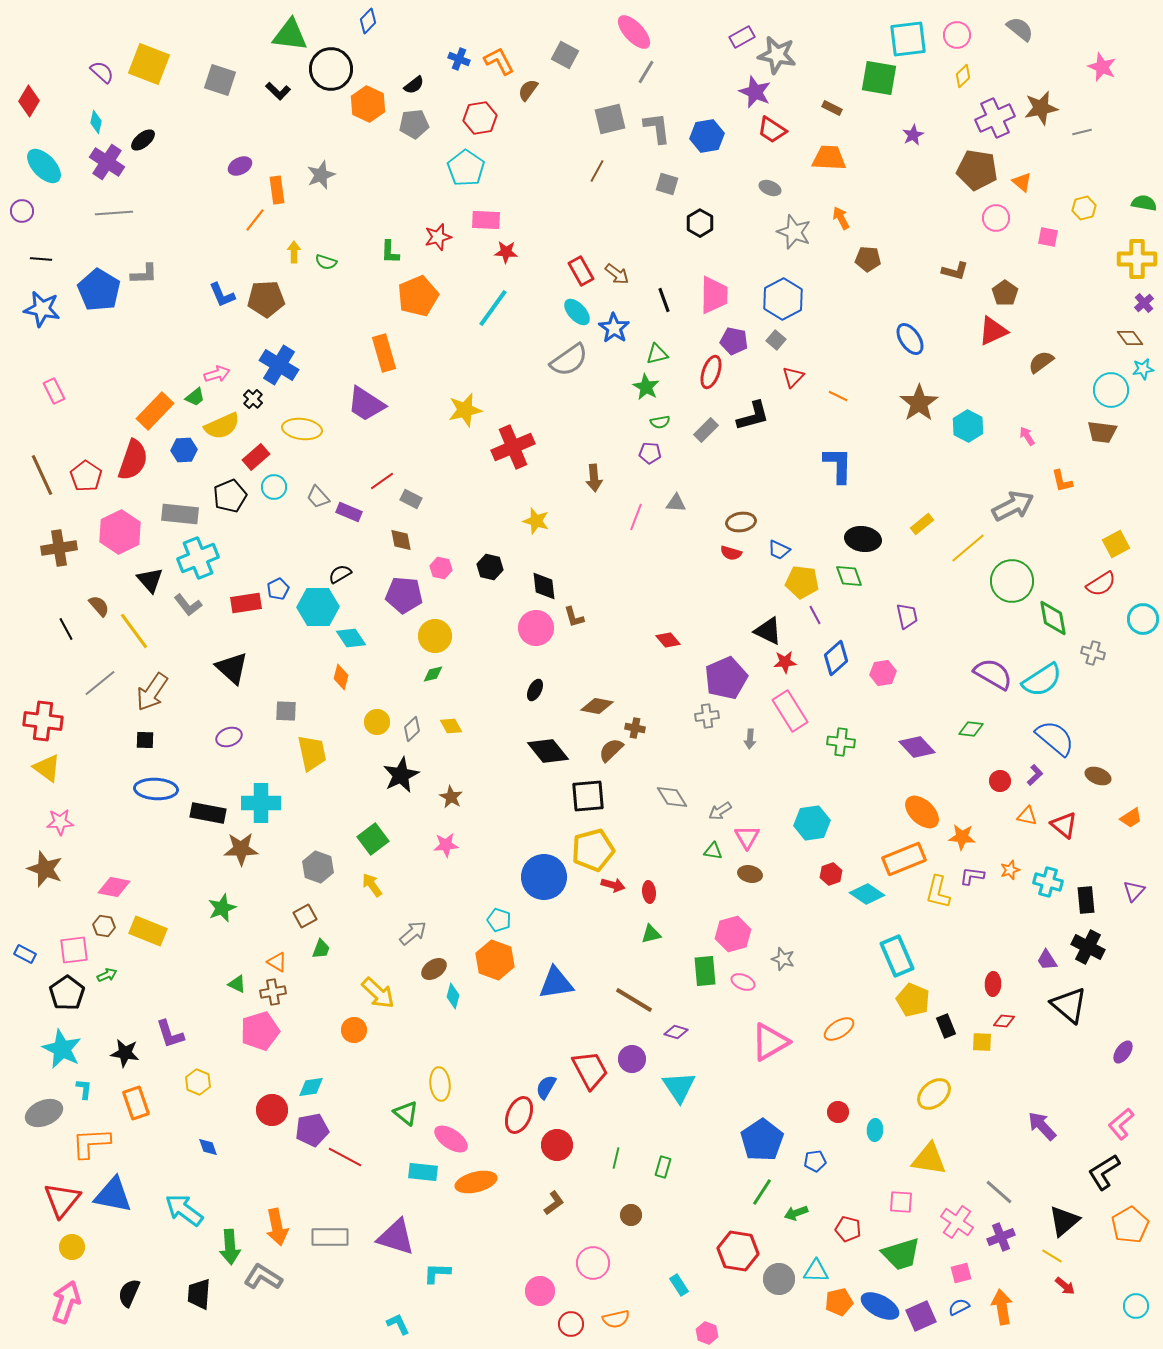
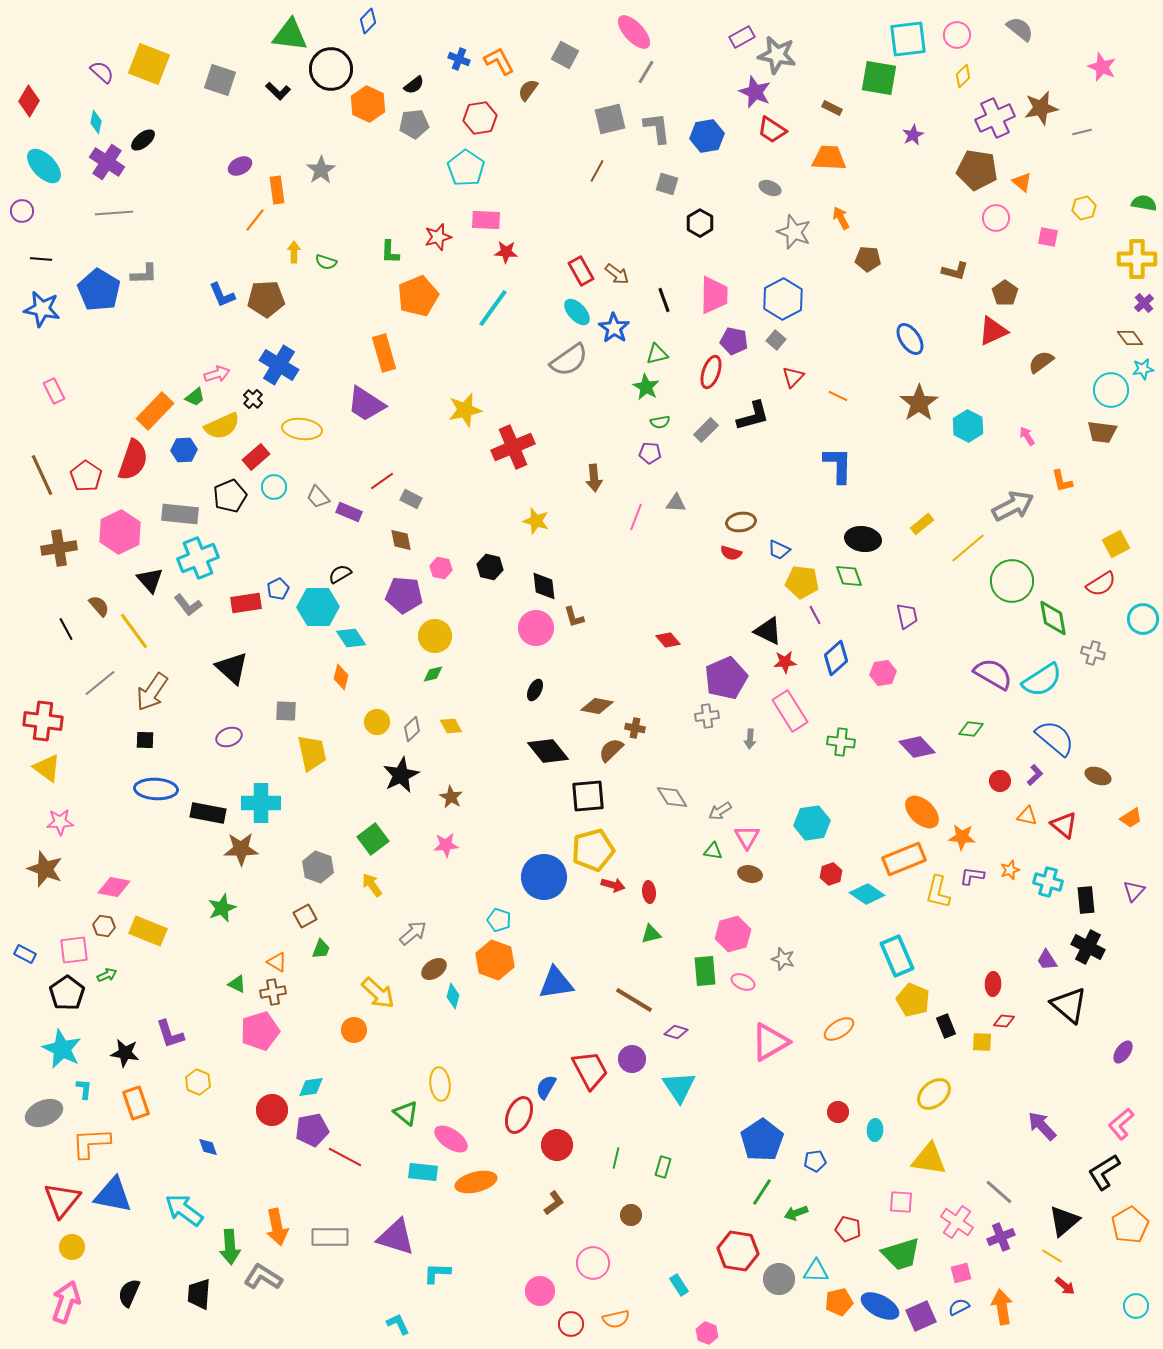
gray star at (321, 175): moved 5 px up; rotated 12 degrees counterclockwise
